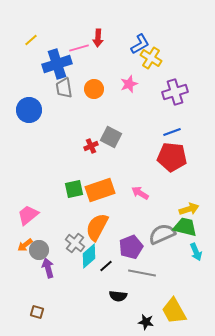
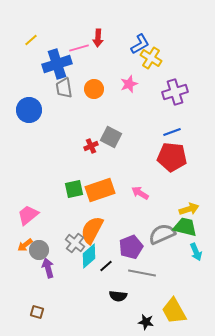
orange semicircle: moved 5 px left, 3 px down
